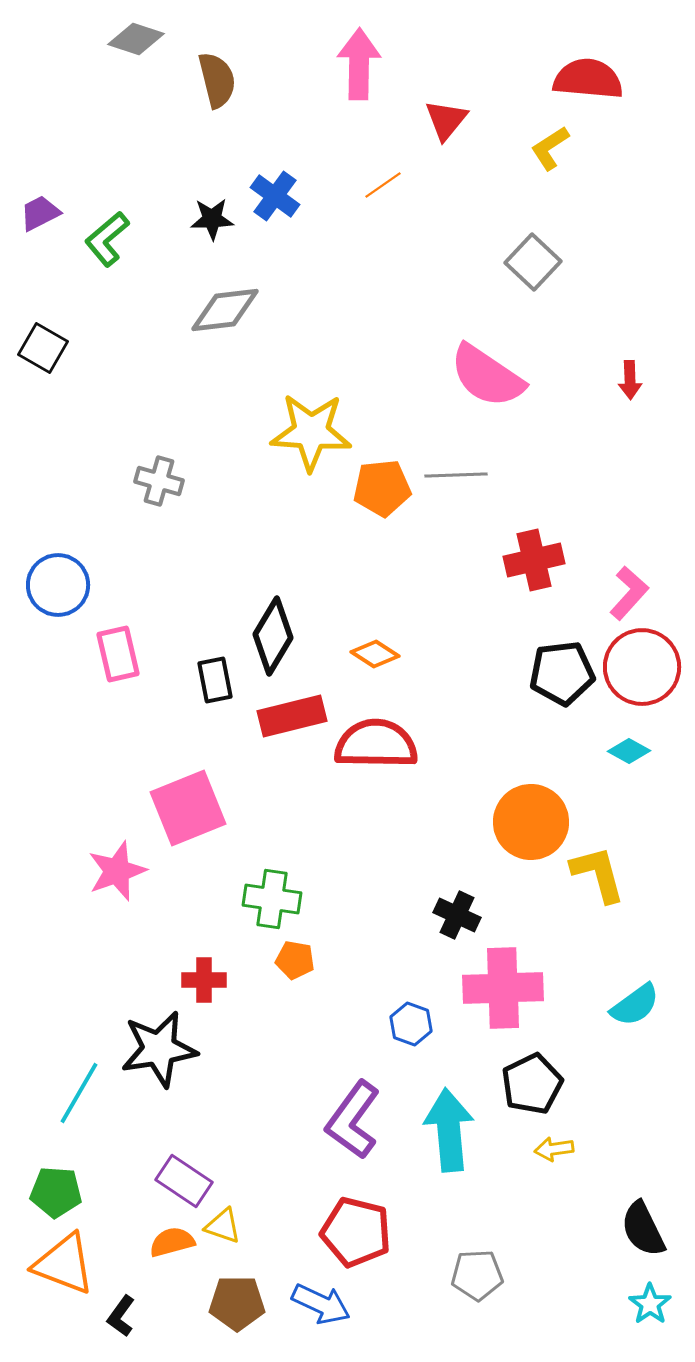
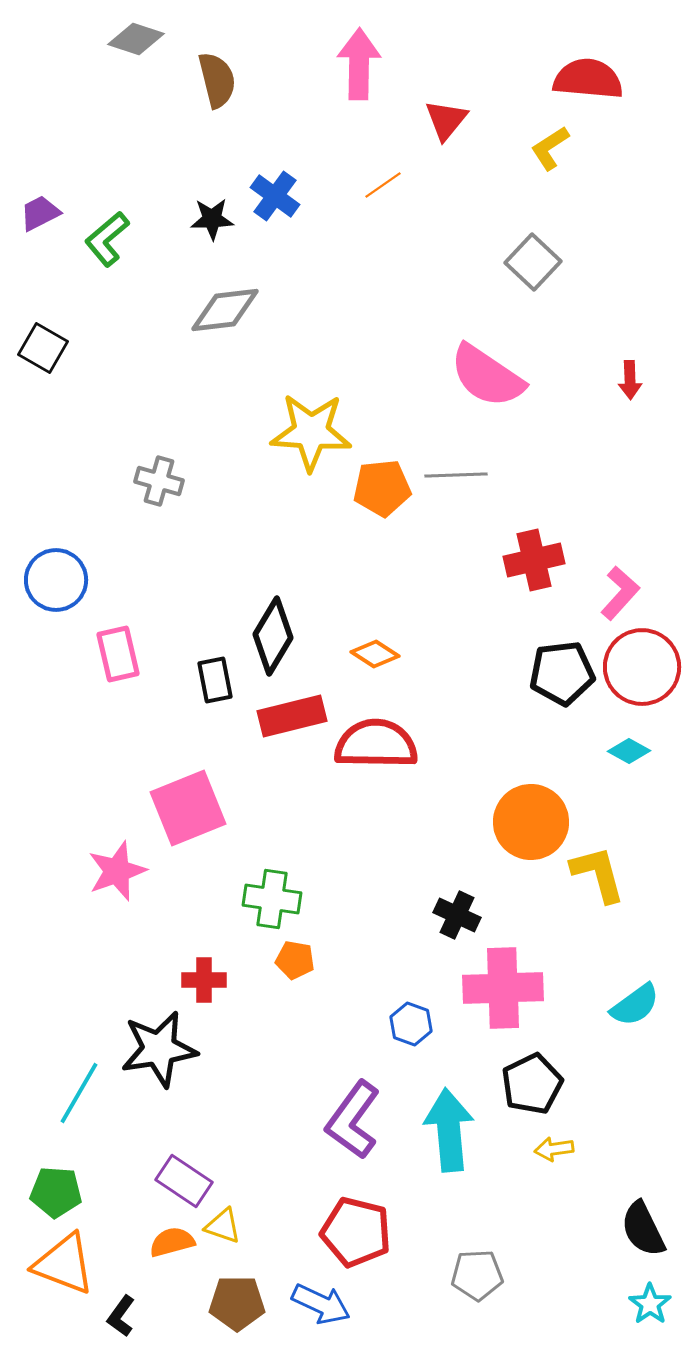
blue circle at (58, 585): moved 2 px left, 5 px up
pink L-shape at (629, 593): moved 9 px left
